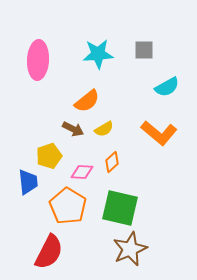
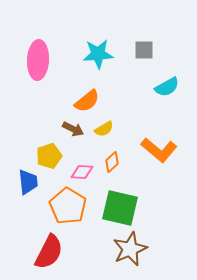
orange L-shape: moved 17 px down
